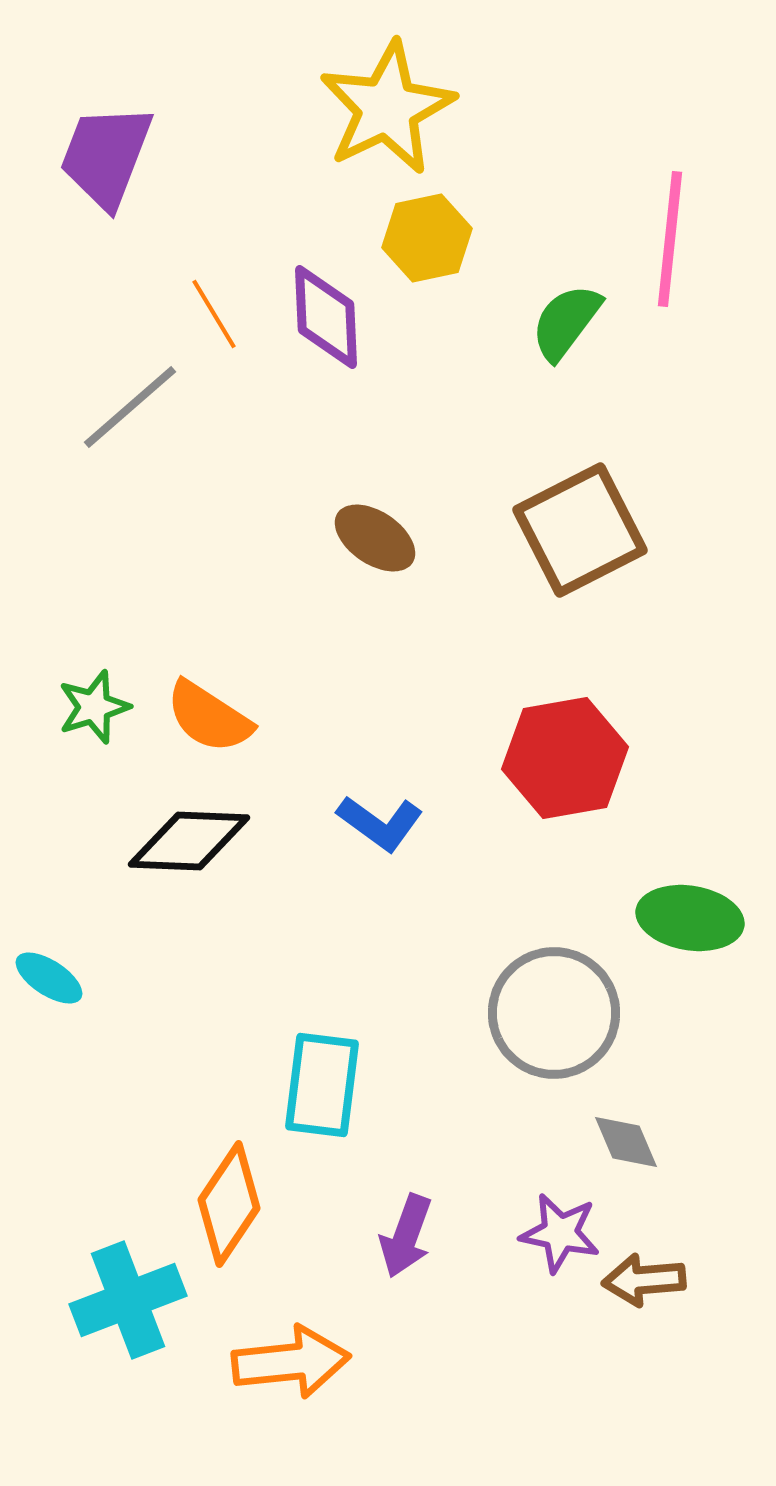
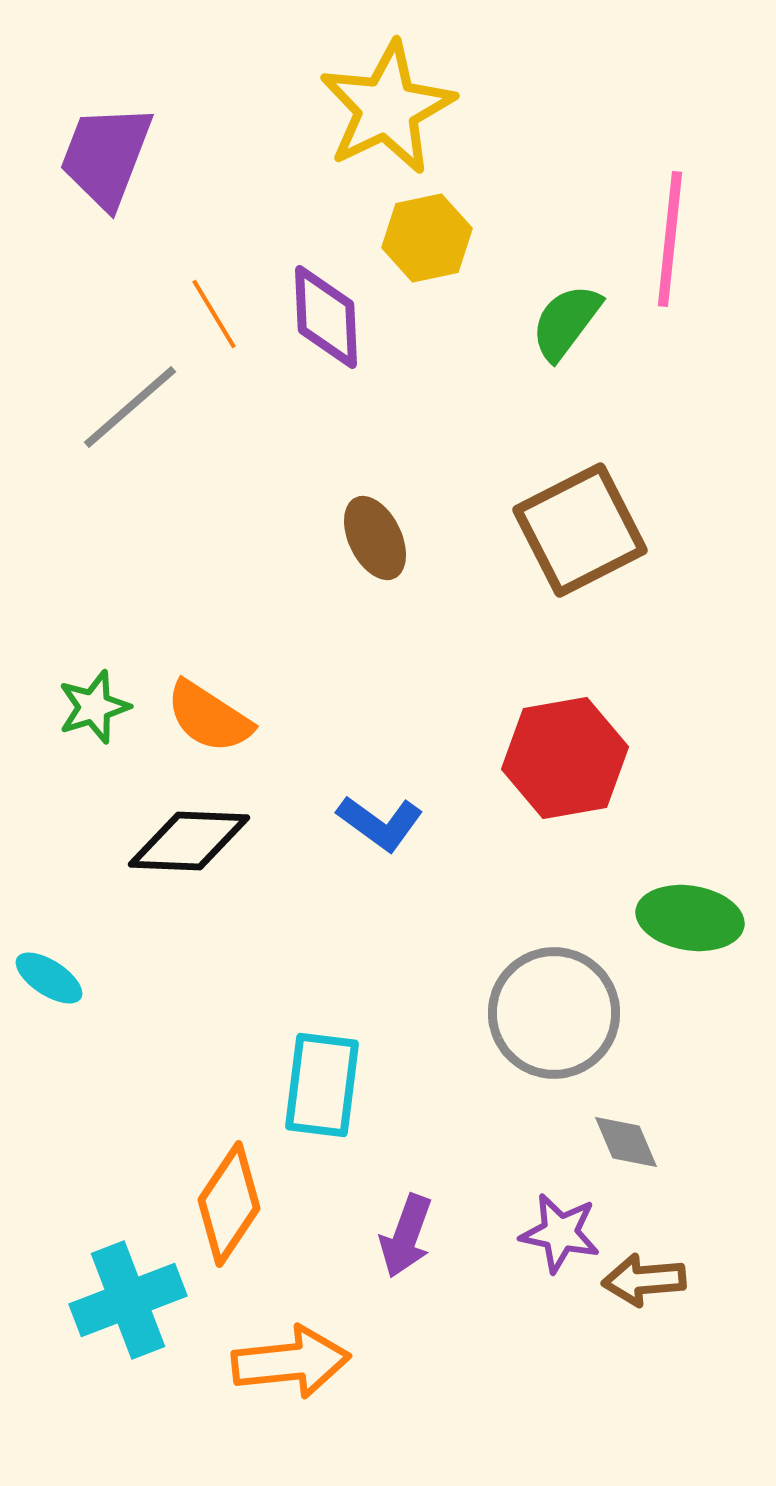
brown ellipse: rotated 30 degrees clockwise
